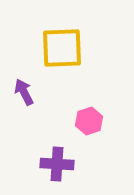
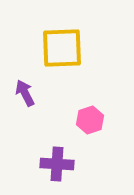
purple arrow: moved 1 px right, 1 px down
pink hexagon: moved 1 px right, 1 px up
